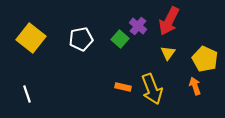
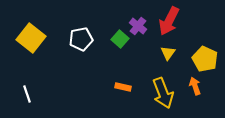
yellow arrow: moved 11 px right, 4 px down
